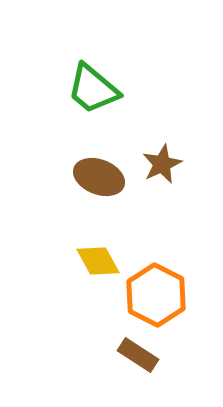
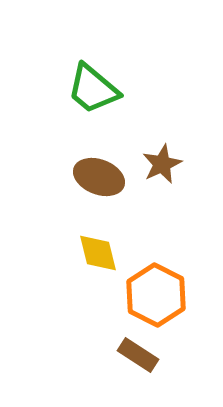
yellow diamond: moved 8 px up; rotated 15 degrees clockwise
